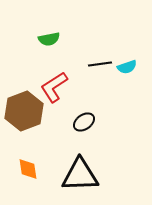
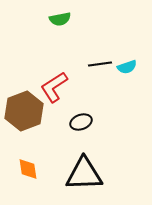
green semicircle: moved 11 px right, 20 px up
black ellipse: moved 3 px left; rotated 15 degrees clockwise
black triangle: moved 4 px right, 1 px up
